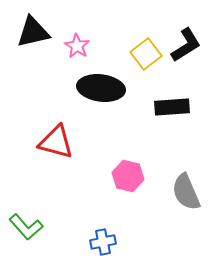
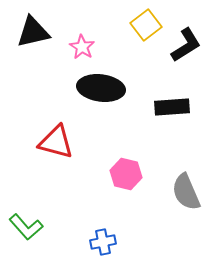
pink star: moved 5 px right, 1 px down
yellow square: moved 29 px up
pink hexagon: moved 2 px left, 2 px up
